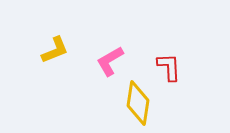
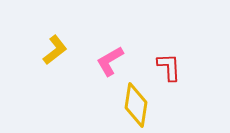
yellow L-shape: rotated 16 degrees counterclockwise
yellow diamond: moved 2 px left, 2 px down
